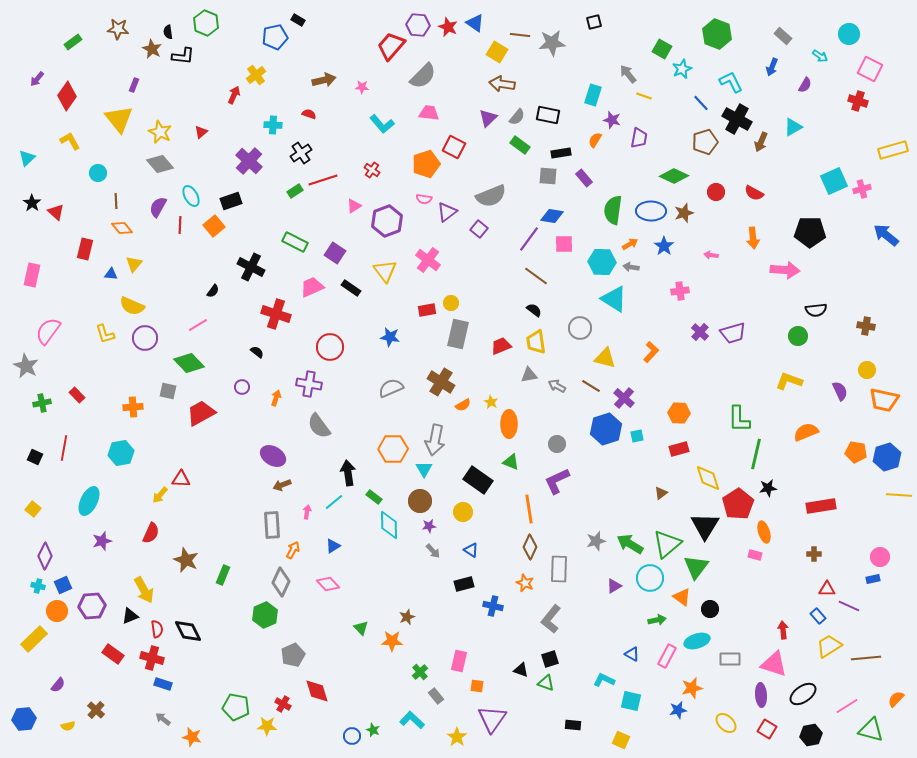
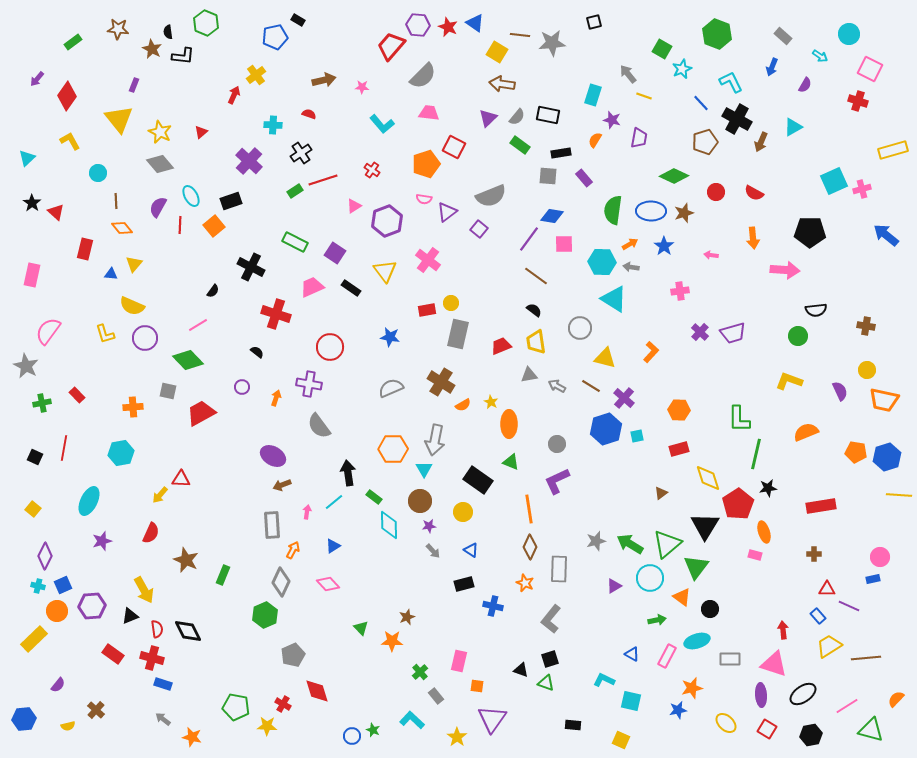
green diamond at (189, 363): moved 1 px left, 3 px up
orange hexagon at (679, 413): moved 3 px up
